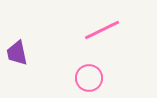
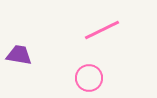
purple trapezoid: moved 2 px right, 2 px down; rotated 112 degrees clockwise
